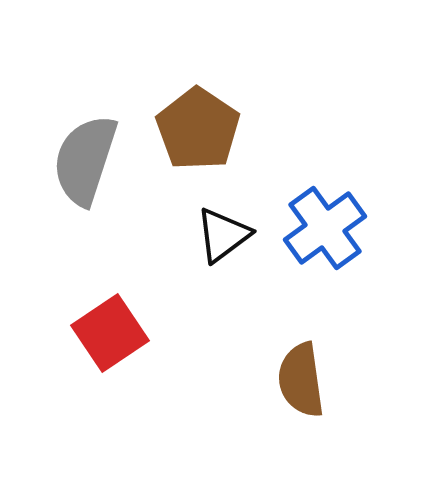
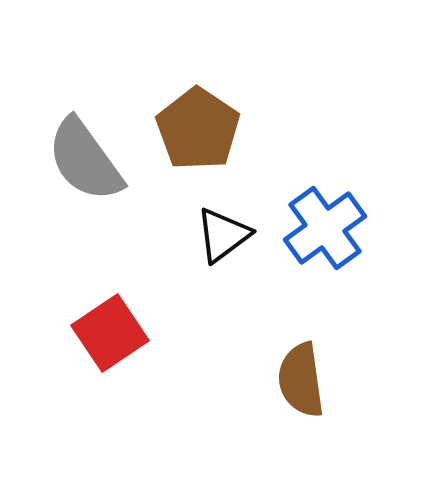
gray semicircle: rotated 54 degrees counterclockwise
